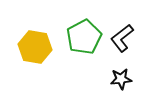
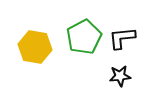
black L-shape: rotated 32 degrees clockwise
black star: moved 1 px left, 3 px up
